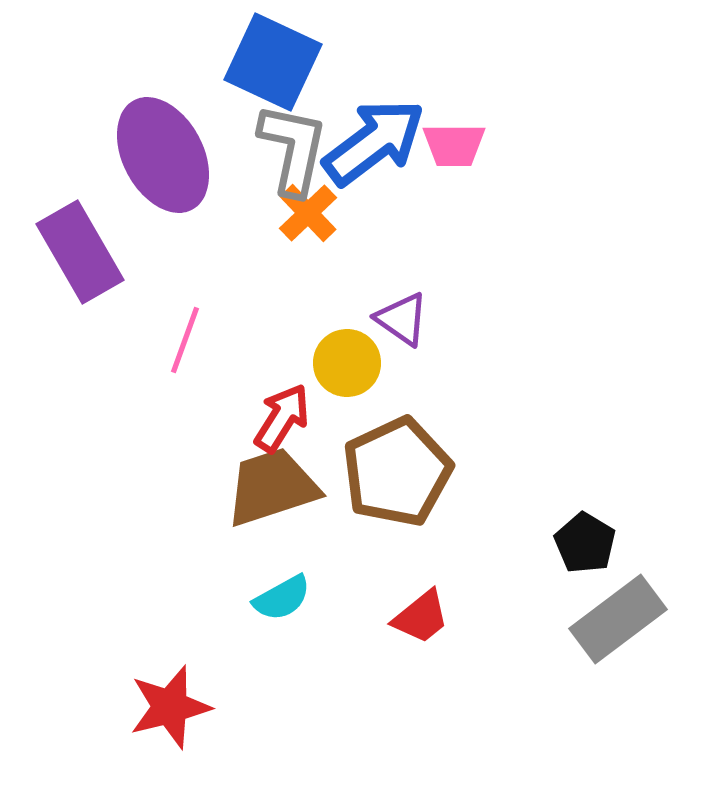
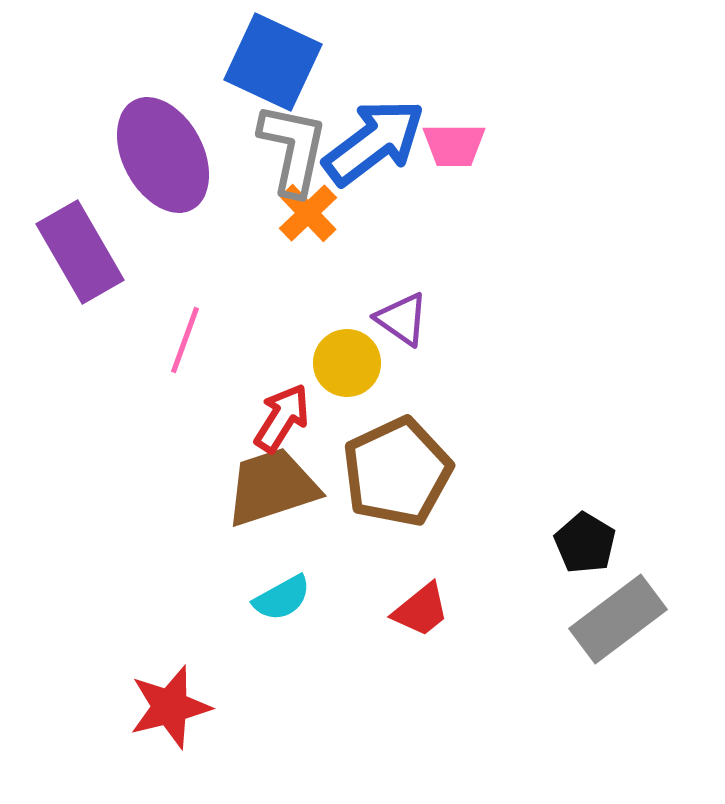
red trapezoid: moved 7 px up
